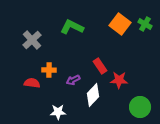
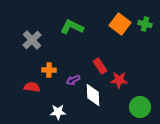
green cross: rotated 16 degrees counterclockwise
red semicircle: moved 4 px down
white diamond: rotated 45 degrees counterclockwise
